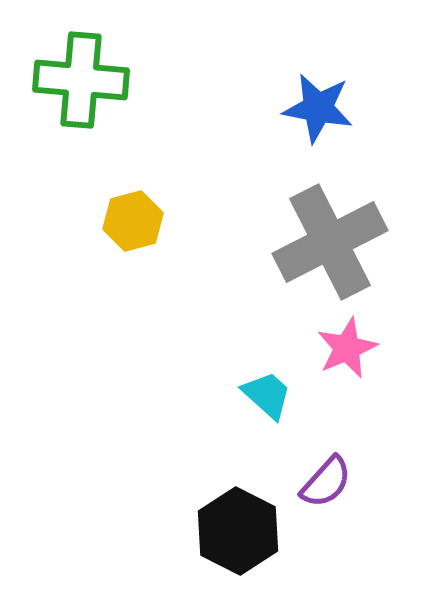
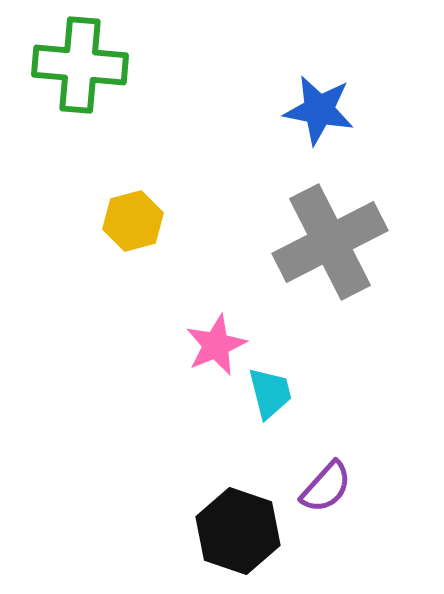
green cross: moved 1 px left, 15 px up
blue star: moved 1 px right, 2 px down
pink star: moved 131 px left, 3 px up
cyan trapezoid: moved 3 px right, 2 px up; rotated 34 degrees clockwise
purple semicircle: moved 5 px down
black hexagon: rotated 8 degrees counterclockwise
